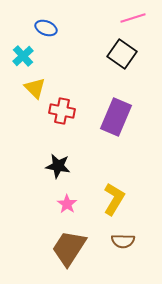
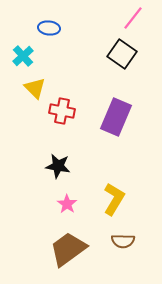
pink line: rotated 35 degrees counterclockwise
blue ellipse: moved 3 px right; rotated 15 degrees counterclockwise
brown trapezoid: moved 1 px left, 1 px down; rotated 21 degrees clockwise
